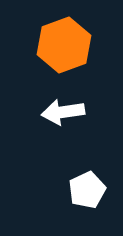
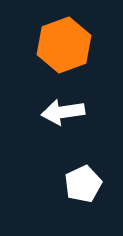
white pentagon: moved 4 px left, 6 px up
